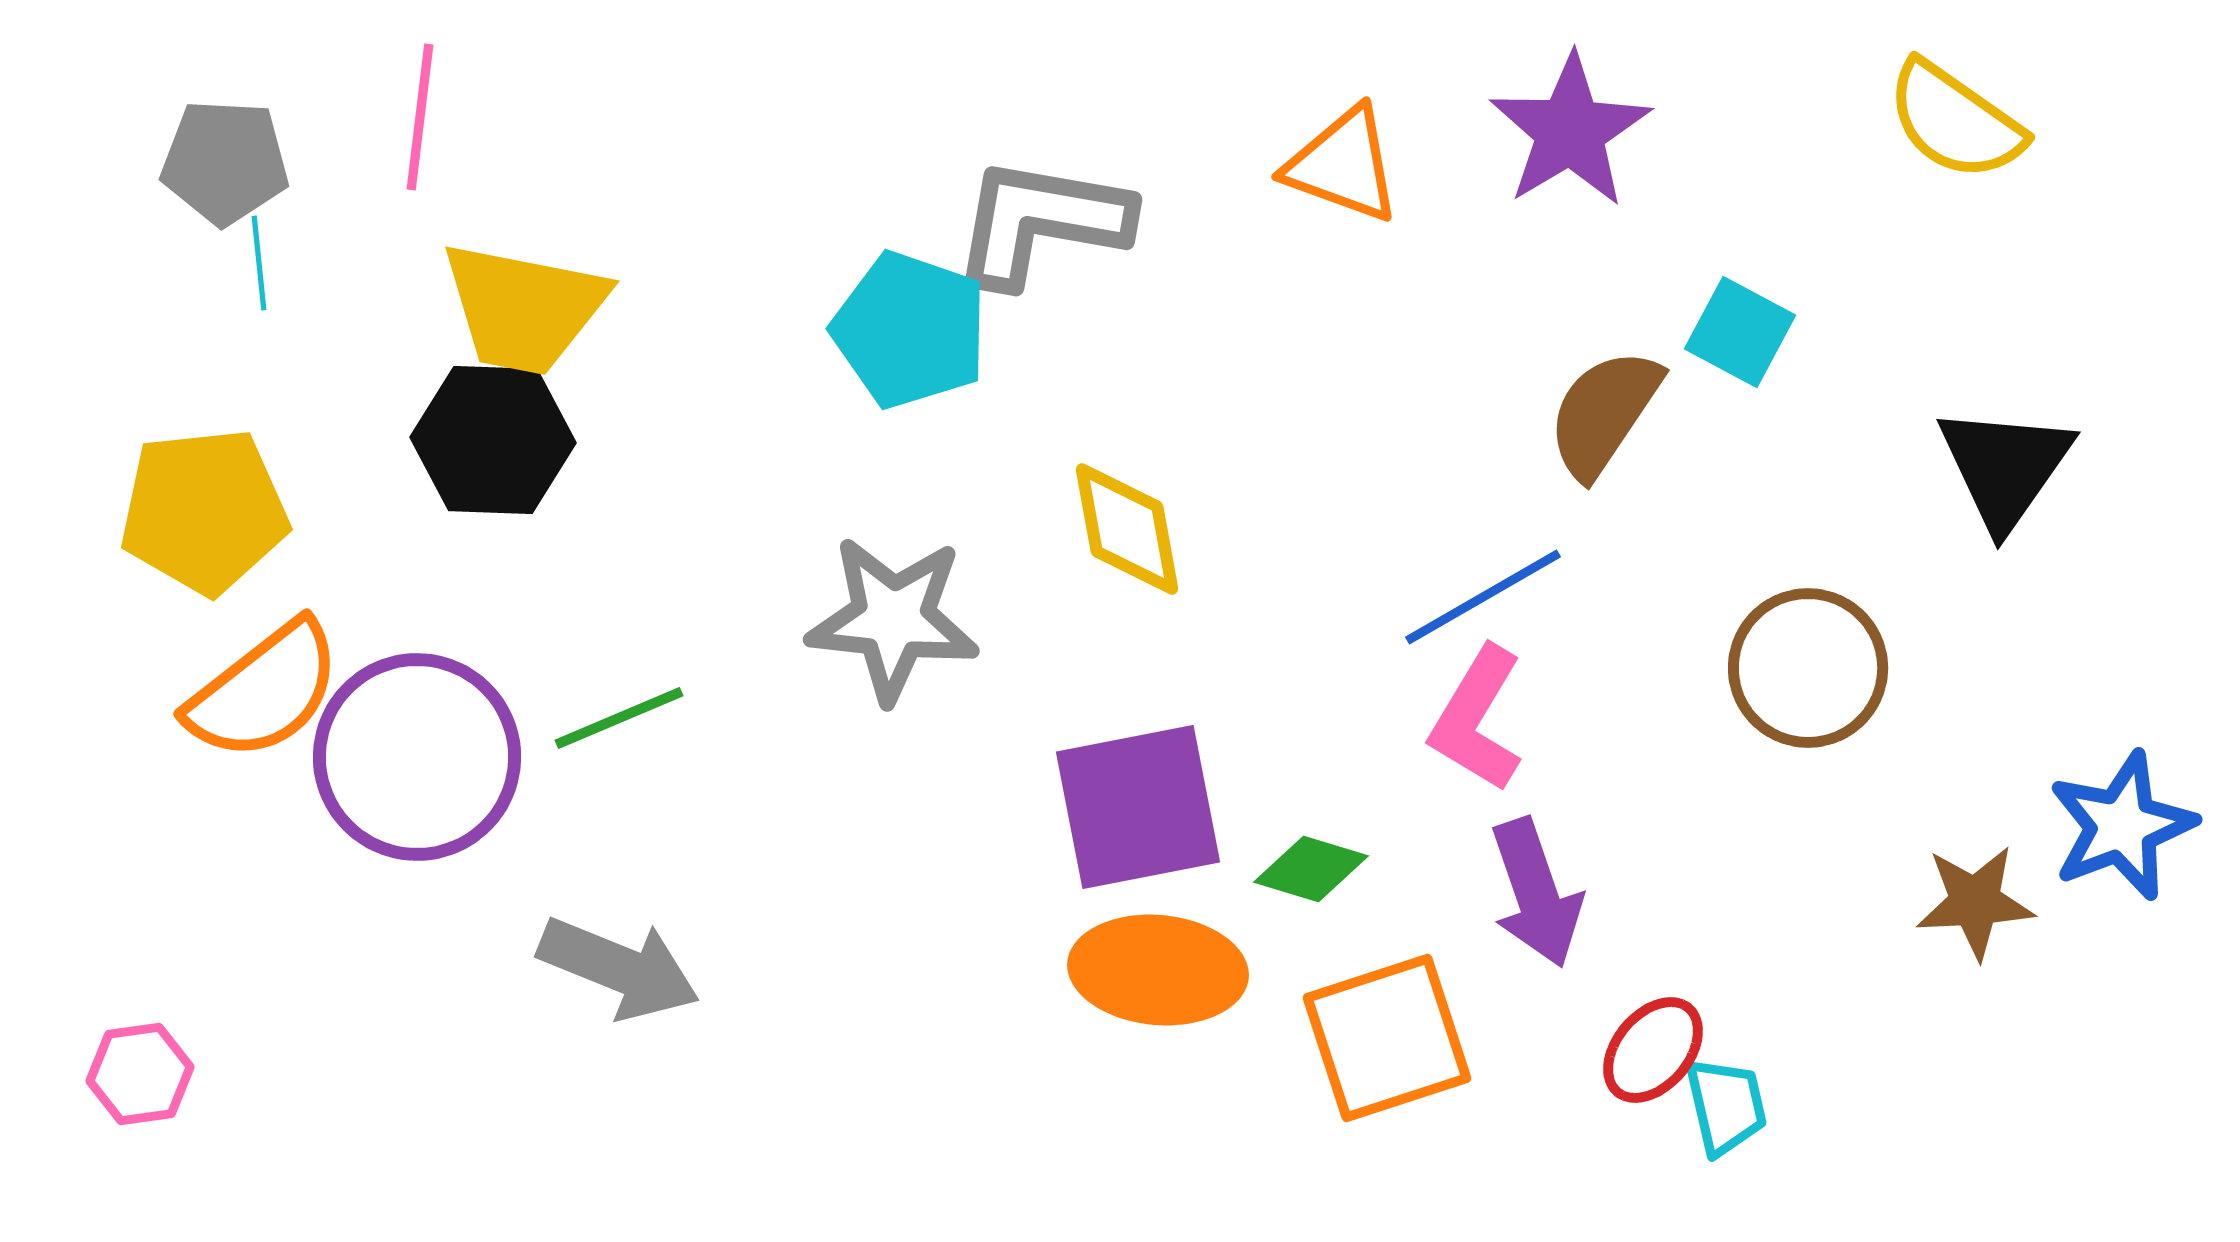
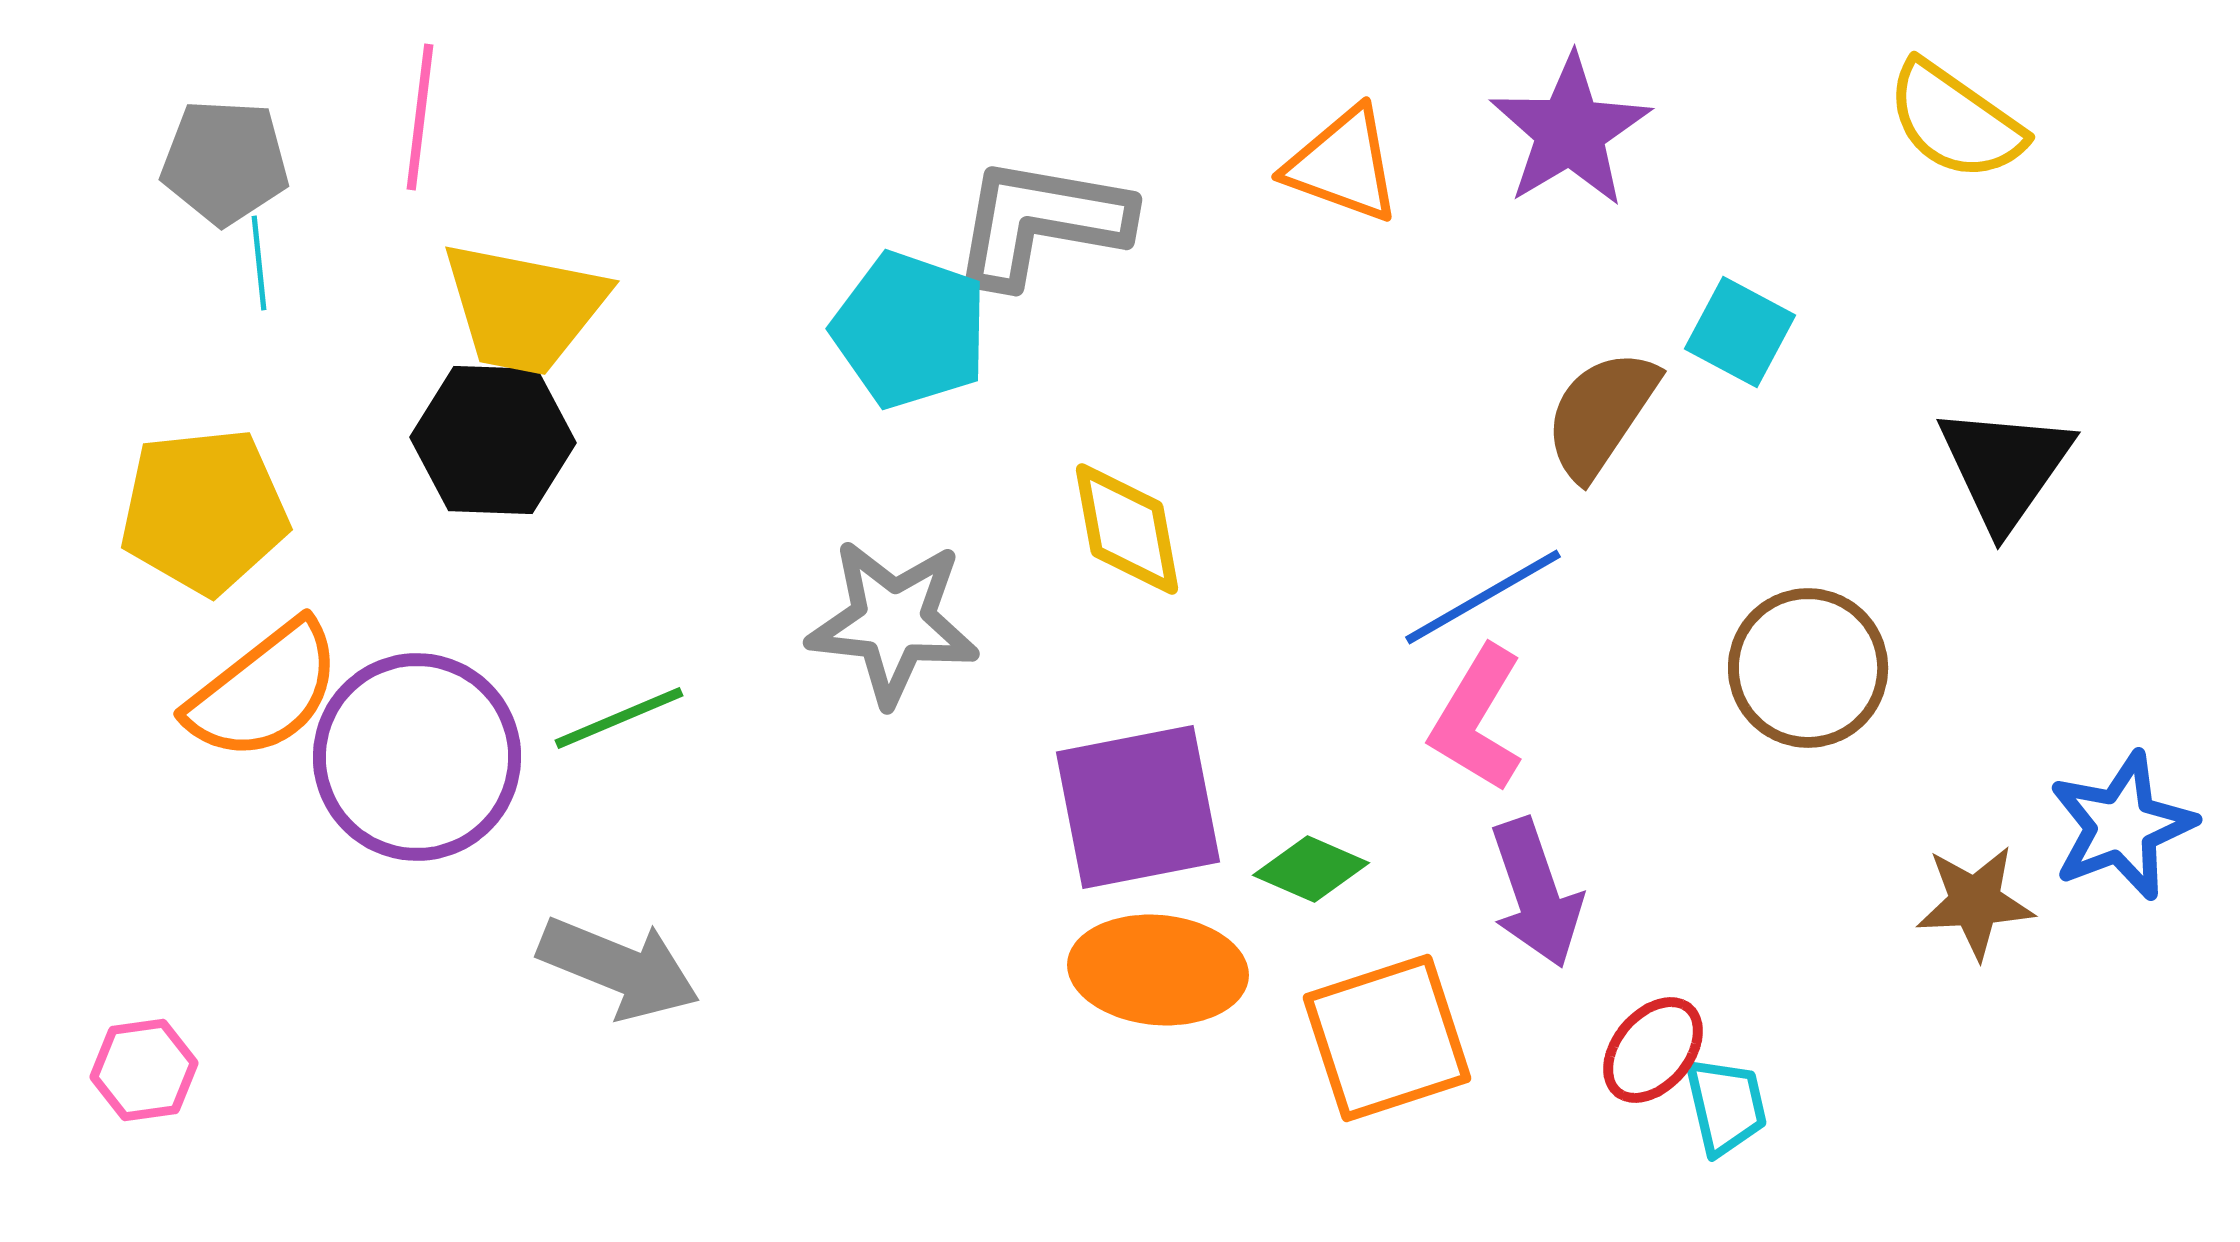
brown semicircle: moved 3 px left, 1 px down
gray star: moved 3 px down
green diamond: rotated 7 degrees clockwise
pink hexagon: moved 4 px right, 4 px up
